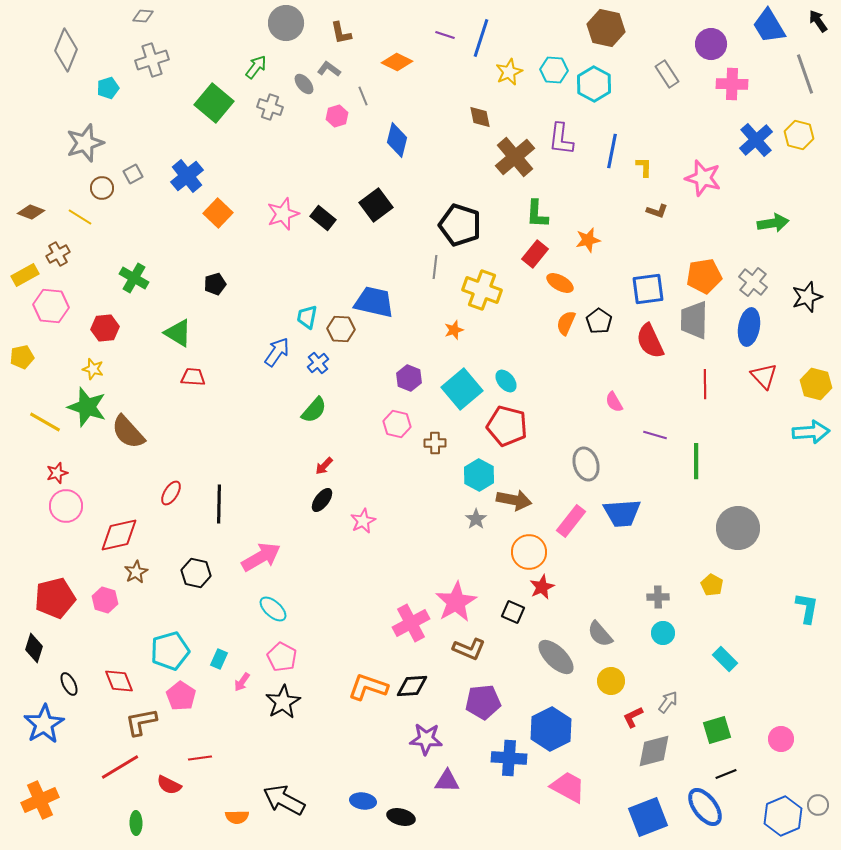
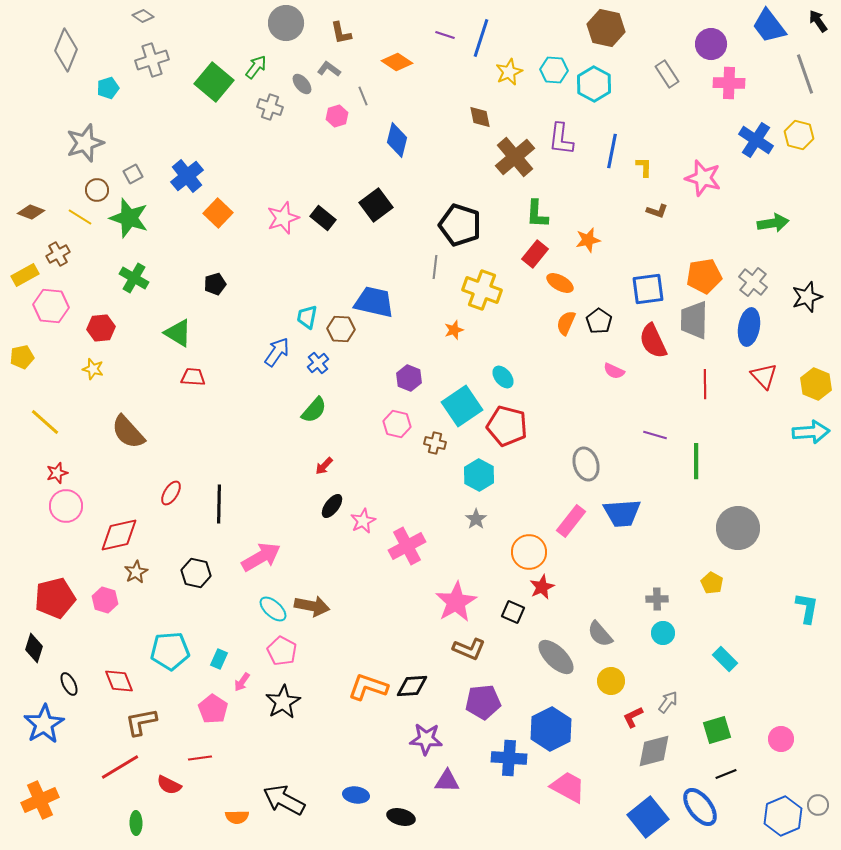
gray diamond at (143, 16): rotated 30 degrees clockwise
blue trapezoid at (769, 26): rotated 6 degrees counterclockwise
orange diamond at (397, 62): rotated 8 degrees clockwise
gray ellipse at (304, 84): moved 2 px left
pink cross at (732, 84): moved 3 px left, 1 px up
green square at (214, 103): moved 21 px up
blue cross at (756, 140): rotated 16 degrees counterclockwise
brown circle at (102, 188): moved 5 px left, 2 px down
pink star at (283, 214): moved 4 px down
red hexagon at (105, 328): moved 4 px left
red semicircle at (650, 341): moved 3 px right
cyan ellipse at (506, 381): moved 3 px left, 4 px up
yellow hexagon at (816, 384): rotated 8 degrees clockwise
cyan square at (462, 389): moved 17 px down; rotated 6 degrees clockwise
pink semicircle at (614, 402): moved 31 px up; rotated 35 degrees counterclockwise
green star at (87, 407): moved 42 px right, 189 px up
yellow line at (45, 422): rotated 12 degrees clockwise
brown cross at (435, 443): rotated 15 degrees clockwise
black ellipse at (322, 500): moved 10 px right, 6 px down
brown arrow at (514, 500): moved 202 px left, 106 px down
yellow pentagon at (712, 585): moved 2 px up
gray cross at (658, 597): moved 1 px left, 2 px down
pink cross at (411, 623): moved 4 px left, 77 px up
cyan pentagon at (170, 651): rotated 12 degrees clockwise
pink pentagon at (282, 657): moved 6 px up
pink pentagon at (181, 696): moved 32 px right, 13 px down
blue ellipse at (363, 801): moved 7 px left, 6 px up
blue ellipse at (705, 807): moved 5 px left
blue square at (648, 817): rotated 18 degrees counterclockwise
